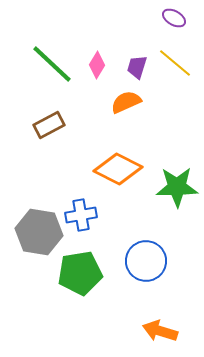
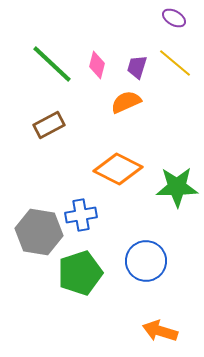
pink diamond: rotated 16 degrees counterclockwise
green pentagon: rotated 9 degrees counterclockwise
